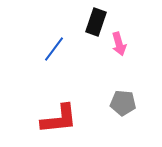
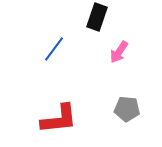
black rectangle: moved 1 px right, 5 px up
pink arrow: moved 8 px down; rotated 50 degrees clockwise
gray pentagon: moved 4 px right, 6 px down
